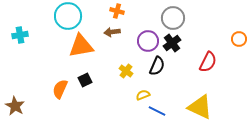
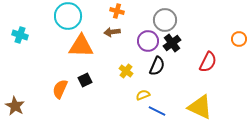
gray circle: moved 8 px left, 2 px down
cyan cross: rotated 28 degrees clockwise
orange triangle: rotated 12 degrees clockwise
